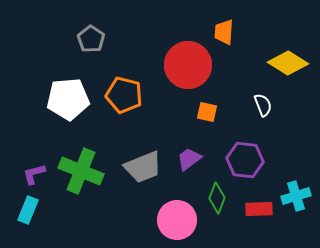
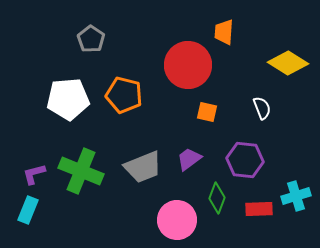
white semicircle: moved 1 px left, 3 px down
